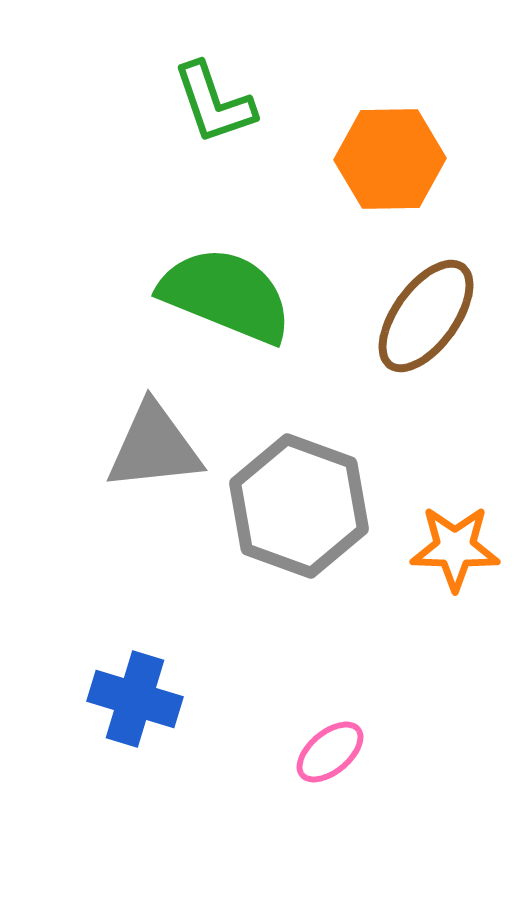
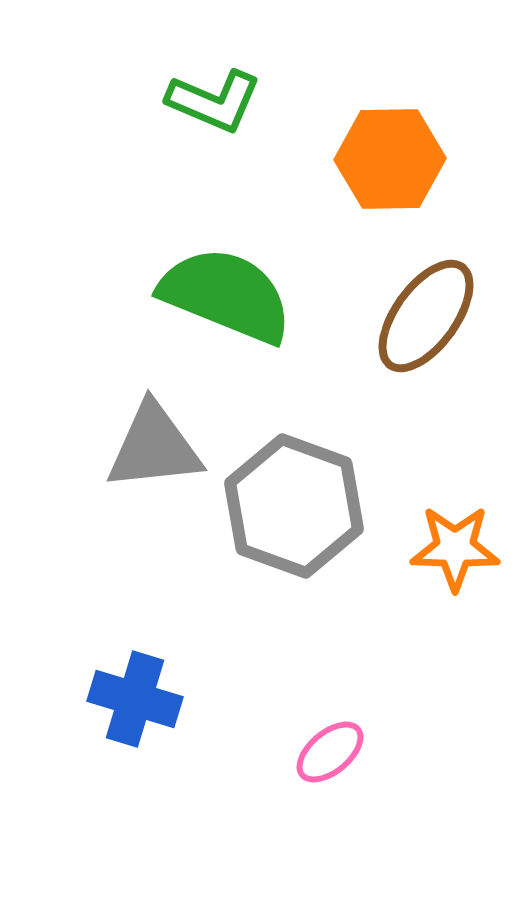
green L-shape: moved 2 px up; rotated 48 degrees counterclockwise
gray hexagon: moved 5 px left
